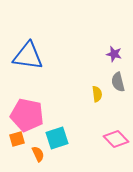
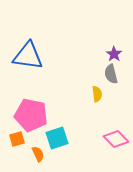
purple star: rotated 21 degrees clockwise
gray semicircle: moved 7 px left, 8 px up
pink pentagon: moved 4 px right
